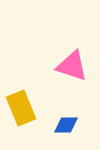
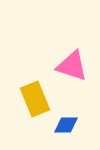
yellow rectangle: moved 14 px right, 9 px up
